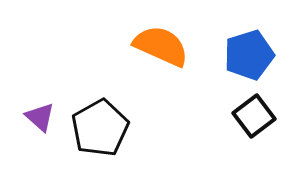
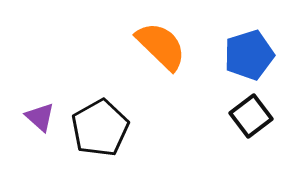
orange semicircle: rotated 20 degrees clockwise
black square: moved 3 px left
